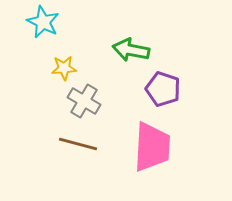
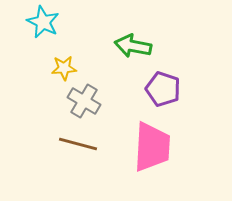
green arrow: moved 2 px right, 4 px up
